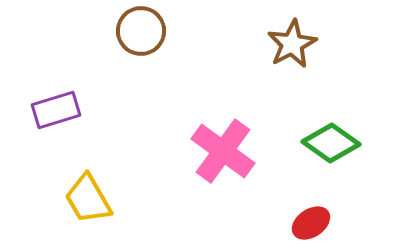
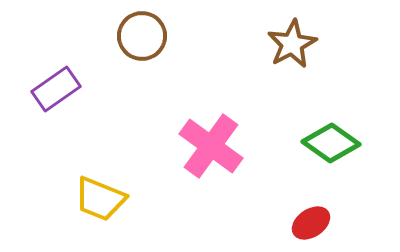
brown circle: moved 1 px right, 5 px down
purple rectangle: moved 21 px up; rotated 18 degrees counterclockwise
pink cross: moved 12 px left, 5 px up
yellow trapezoid: moved 12 px right; rotated 38 degrees counterclockwise
